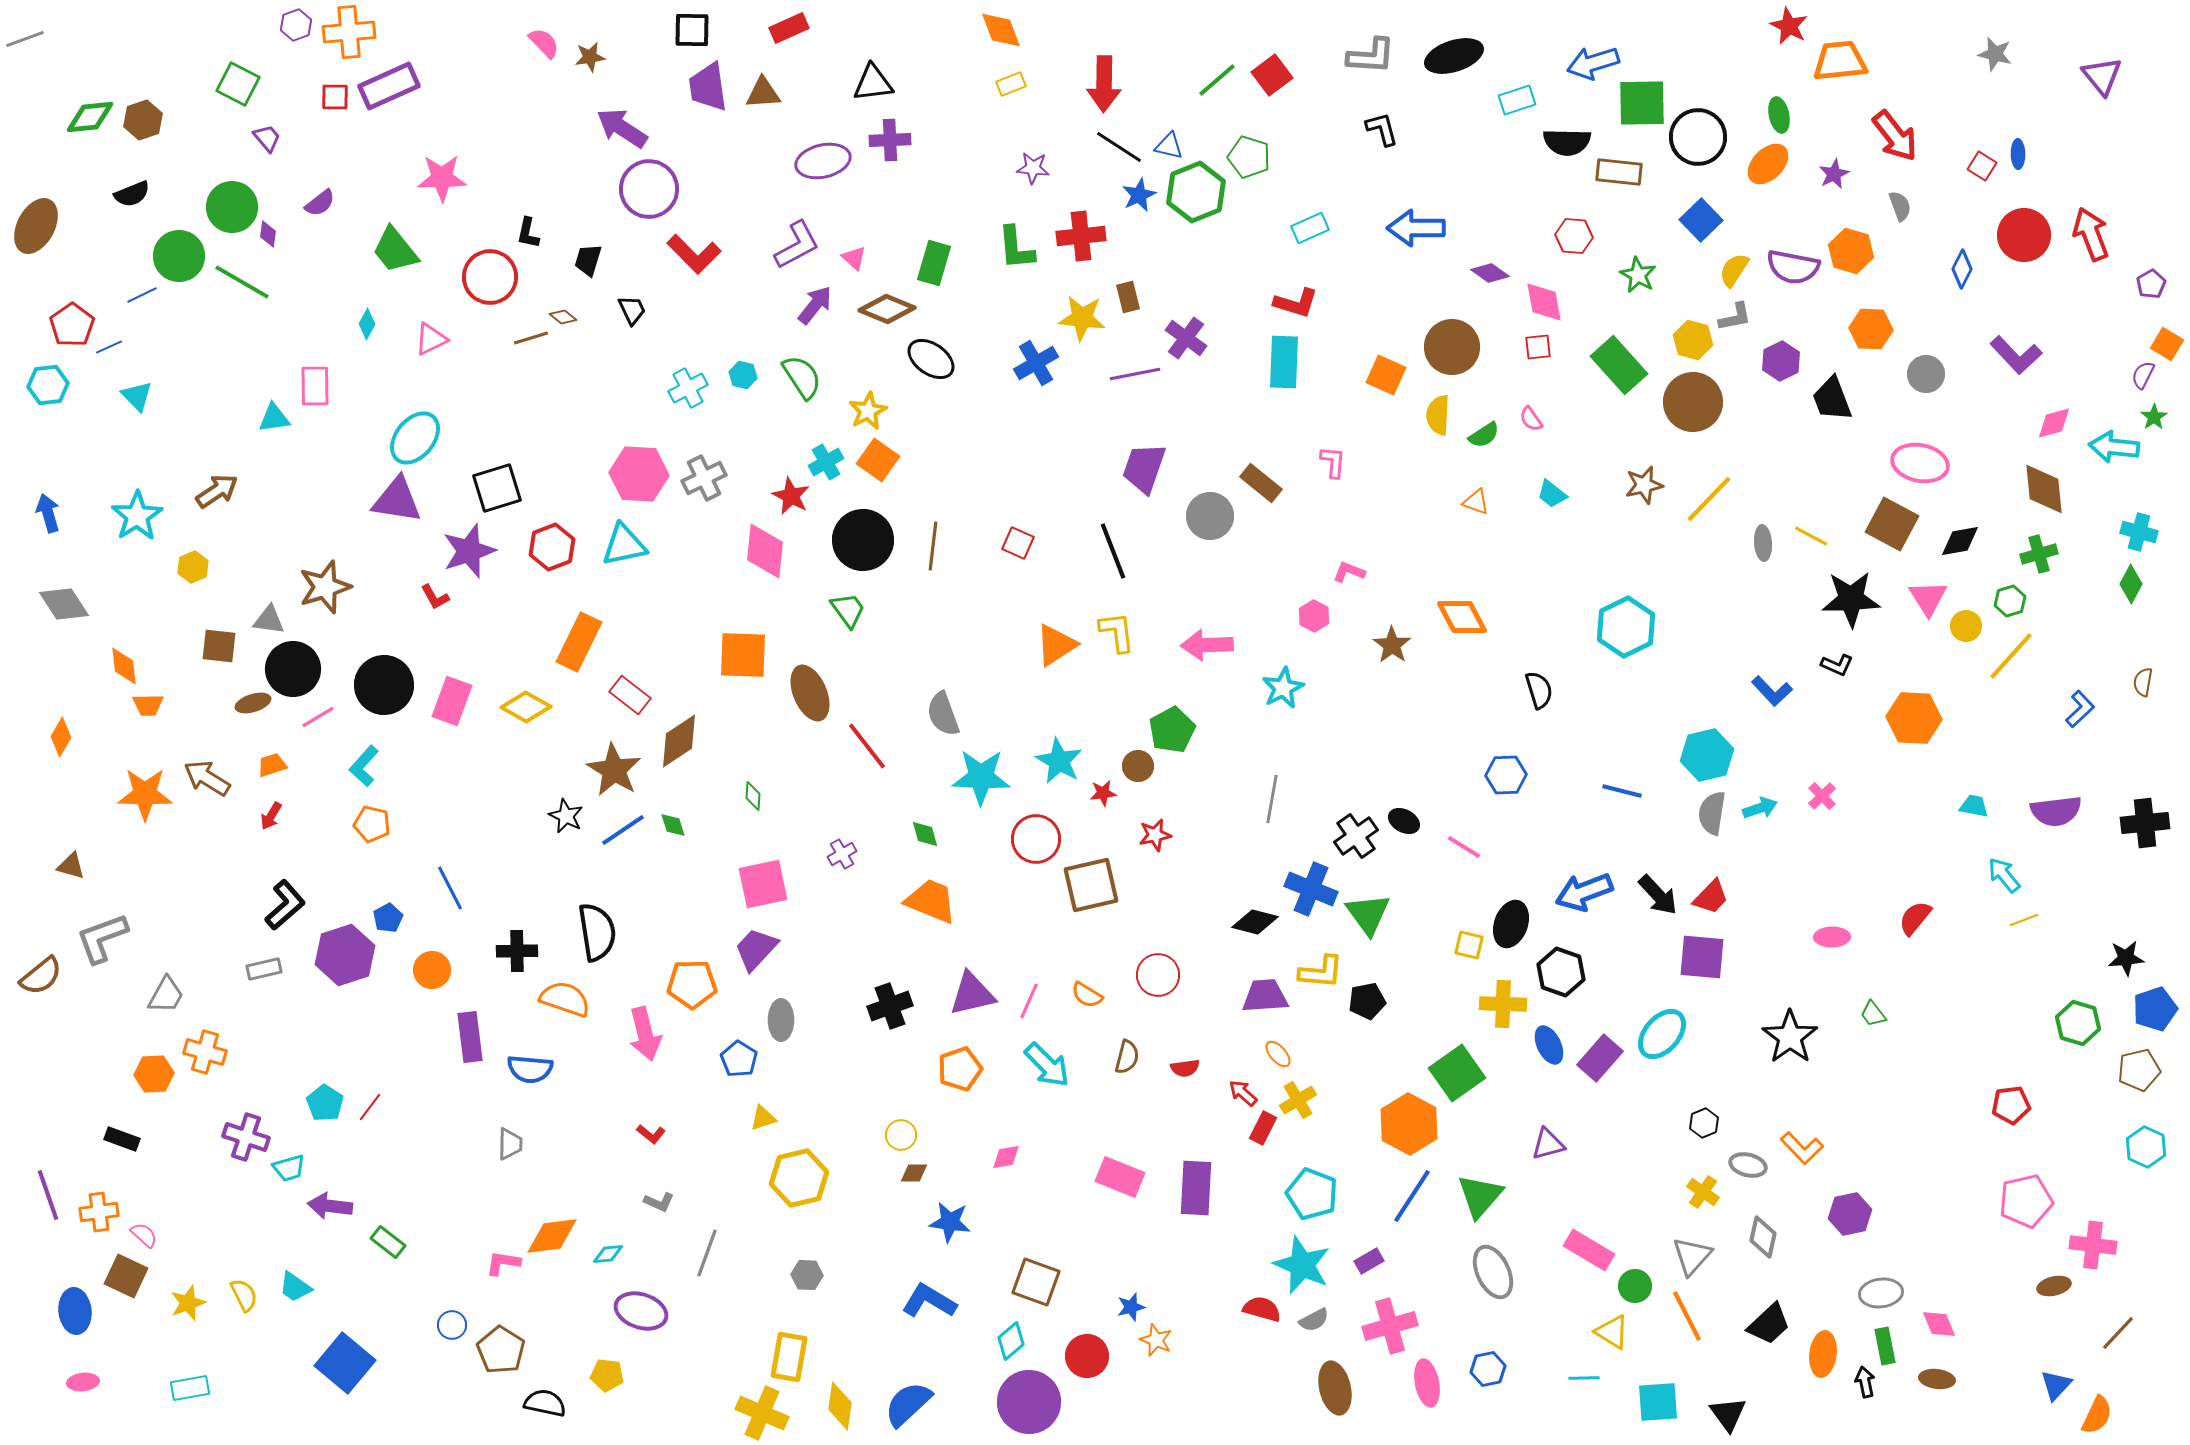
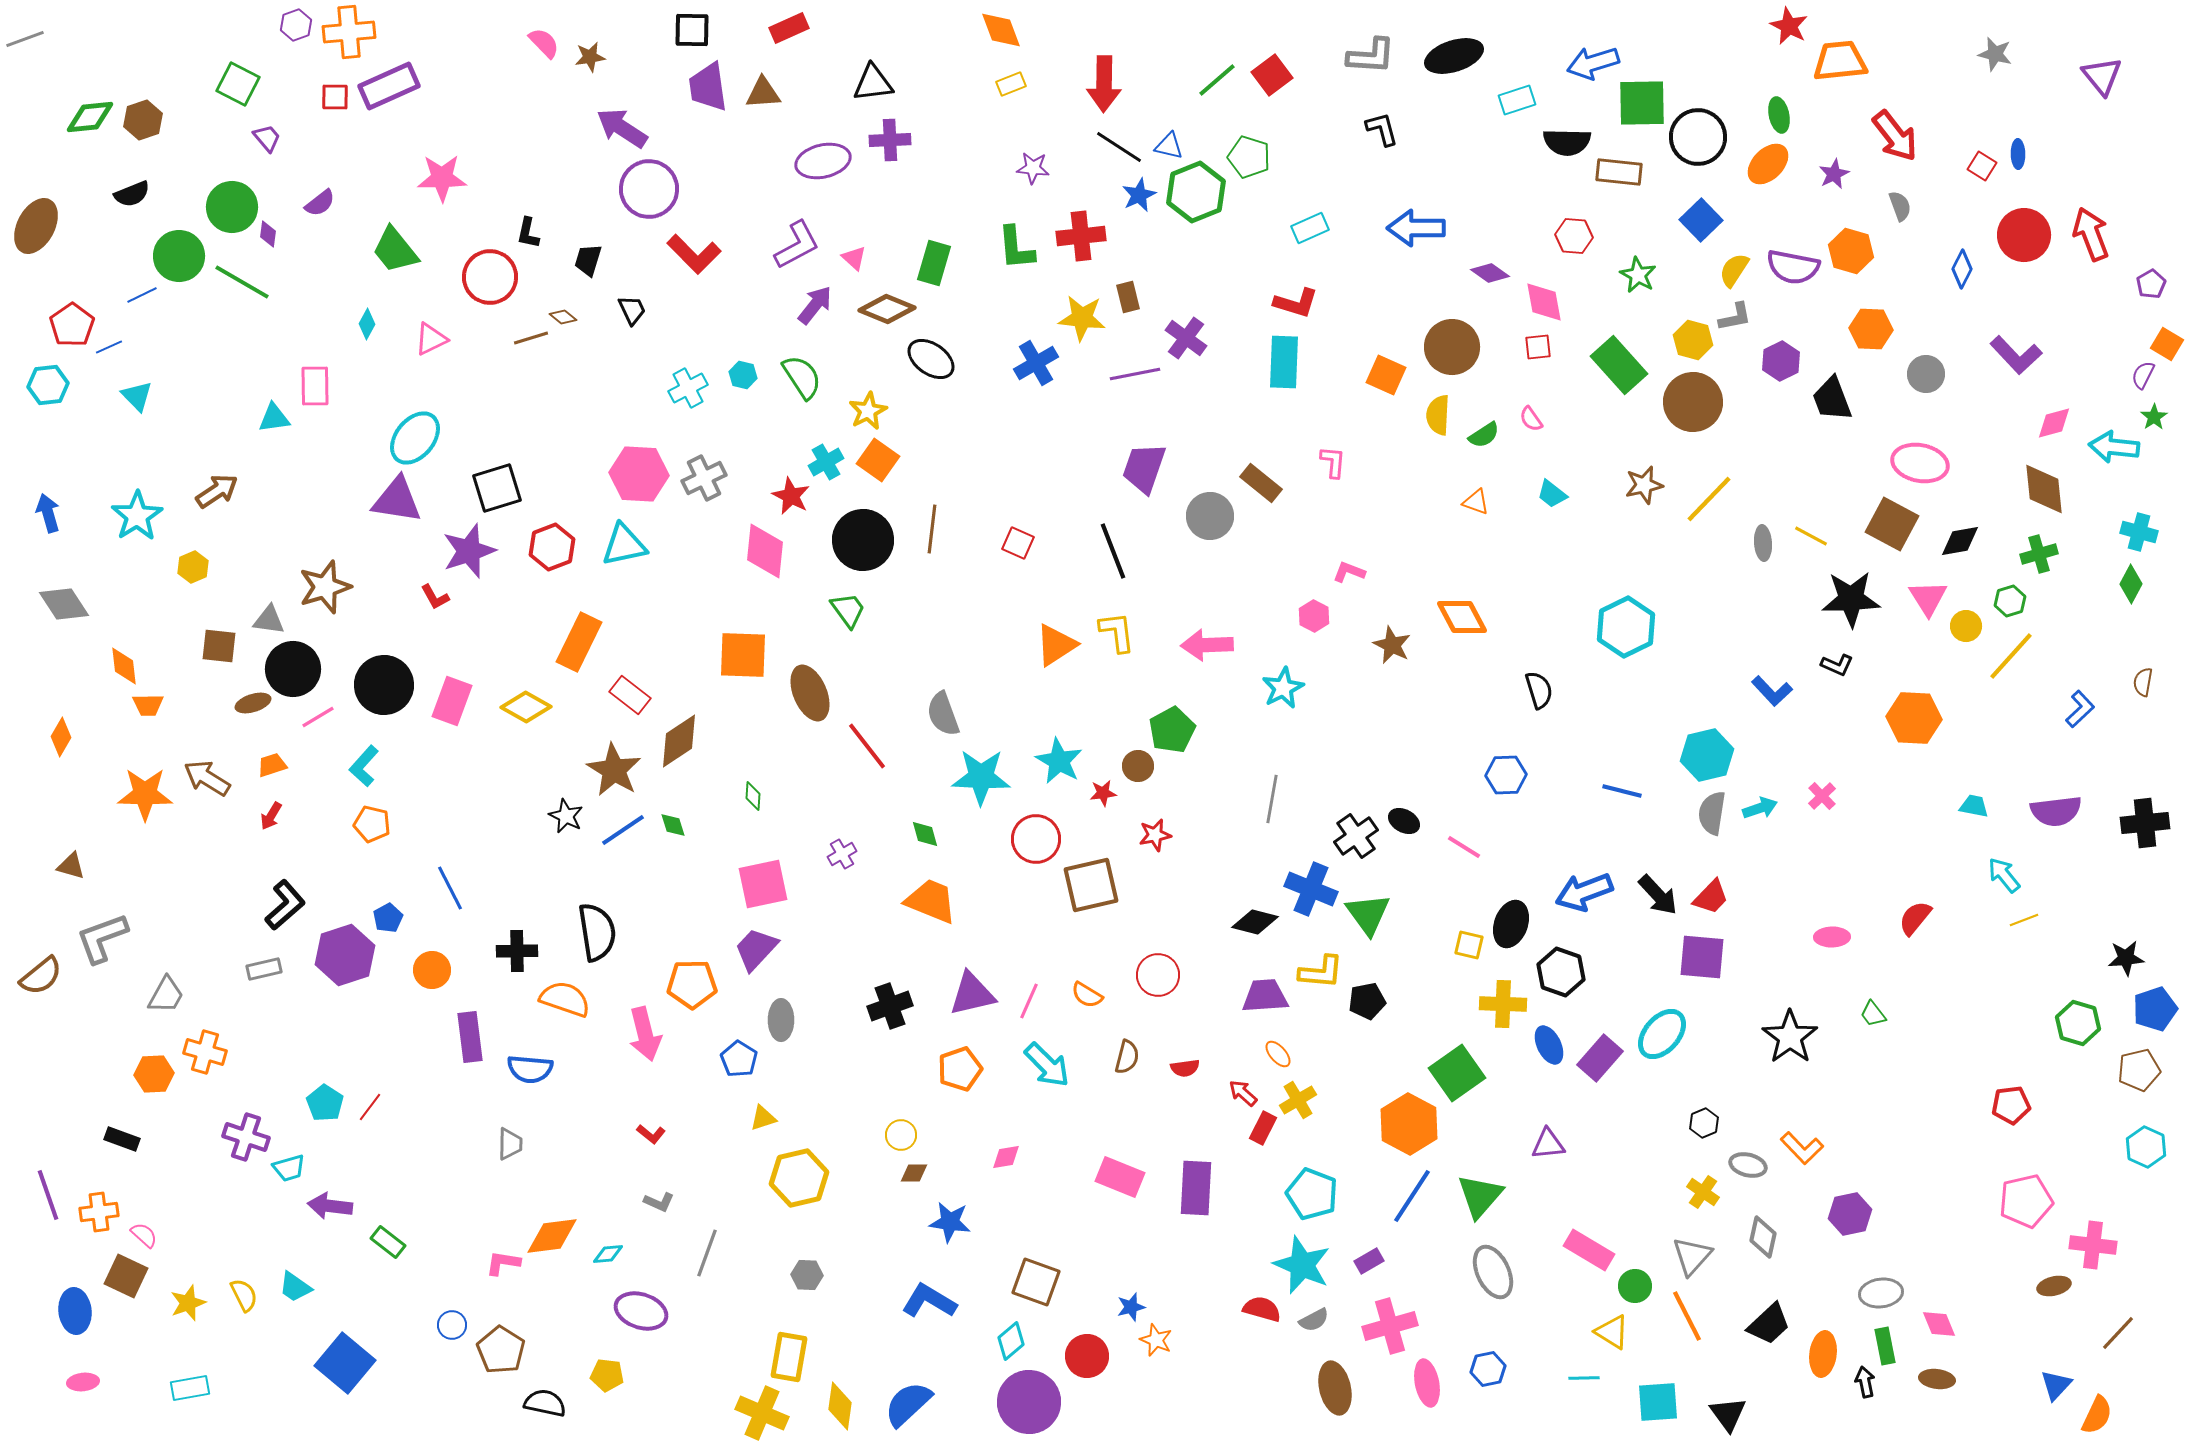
brown line at (933, 546): moved 1 px left, 17 px up
brown star at (1392, 645): rotated 9 degrees counterclockwise
purple triangle at (1548, 1144): rotated 9 degrees clockwise
